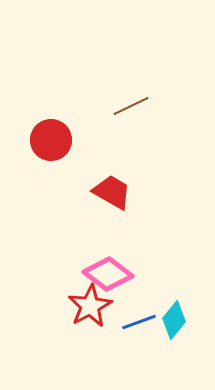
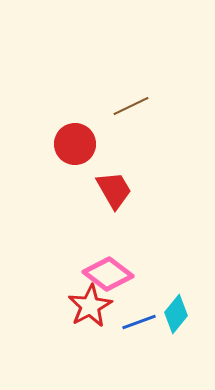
red circle: moved 24 px right, 4 px down
red trapezoid: moved 2 px right, 2 px up; rotated 30 degrees clockwise
cyan diamond: moved 2 px right, 6 px up
